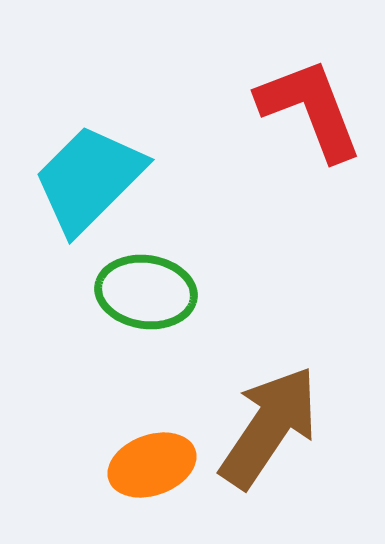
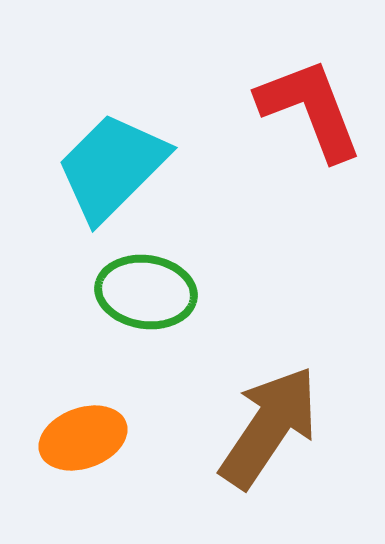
cyan trapezoid: moved 23 px right, 12 px up
orange ellipse: moved 69 px left, 27 px up
